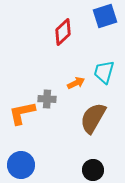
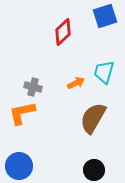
gray cross: moved 14 px left, 12 px up; rotated 12 degrees clockwise
blue circle: moved 2 px left, 1 px down
black circle: moved 1 px right
